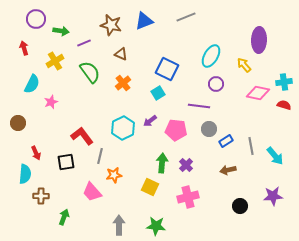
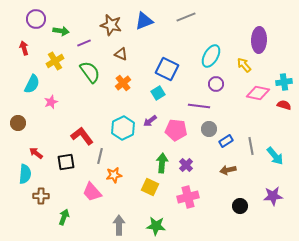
red arrow at (36, 153): rotated 152 degrees clockwise
